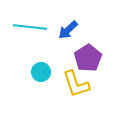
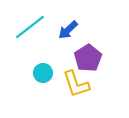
cyan line: rotated 44 degrees counterclockwise
cyan circle: moved 2 px right, 1 px down
